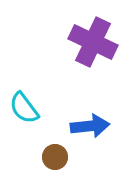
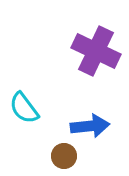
purple cross: moved 3 px right, 9 px down
brown circle: moved 9 px right, 1 px up
